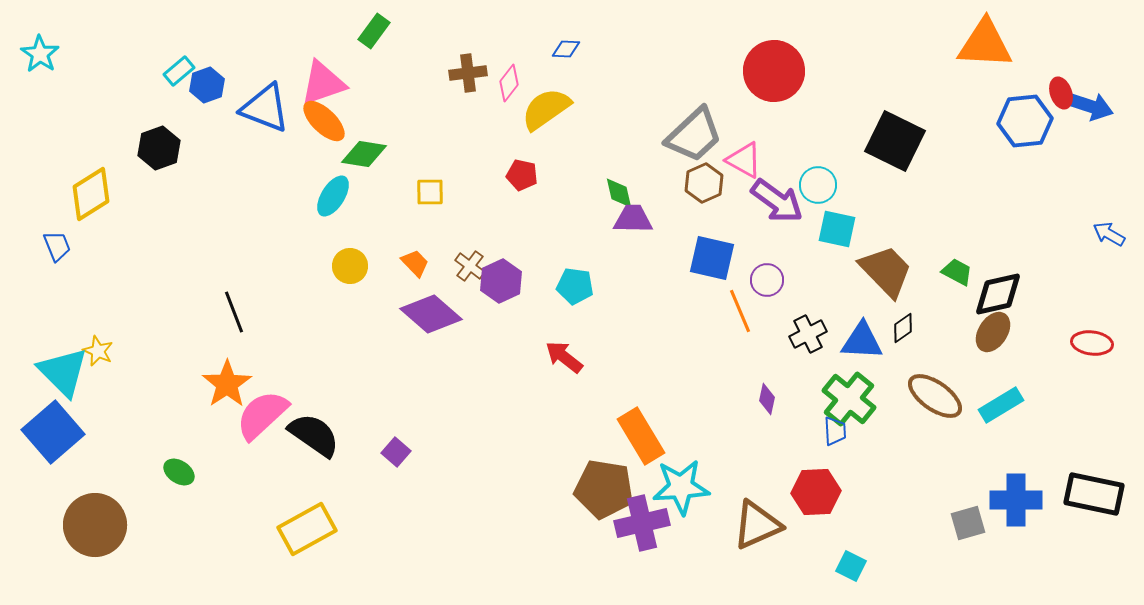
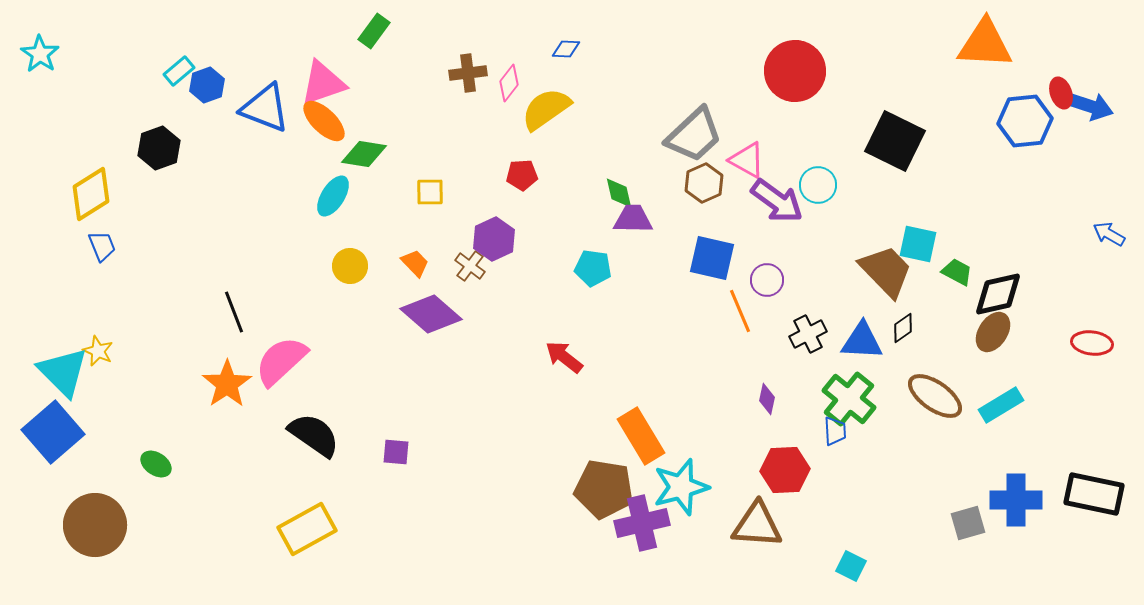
red circle at (774, 71): moved 21 px right
pink triangle at (744, 160): moved 3 px right
red pentagon at (522, 175): rotated 16 degrees counterclockwise
cyan square at (837, 229): moved 81 px right, 15 px down
blue trapezoid at (57, 246): moved 45 px right
purple hexagon at (501, 281): moved 7 px left, 42 px up
cyan pentagon at (575, 286): moved 18 px right, 18 px up
pink semicircle at (262, 415): moved 19 px right, 54 px up
purple square at (396, 452): rotated 36 degrees counterclockwise
green ellipse at (179, 472): moved 23 px left, 8 px up
cyan star at (681, 487): rotated 12 degrees counterclockwise
red hexagon at (816, 492): moved 31 px left, 22 px up
brown triangle at (757, 525): rotated 28 degrees clockwise
